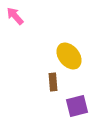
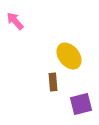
pink arrow: moved 5 px down
purple square: moved 4 px right, 2 px up
